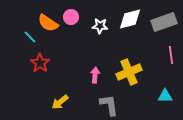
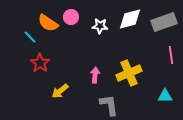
yellow cross: moved 1 px down
yellow arrow: moved 11 px up
